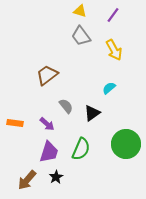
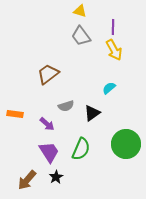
purple line: moved 12 px down; rotated 35 degrees counterclockwise
brown trapezoid: moved 1 px right, 1 px up
gray semicircle: rotated 112 degrees clockwise
orange rectangle: moved 9 px up
purple trapezoid: rotated 50 degrees counterclockwise
